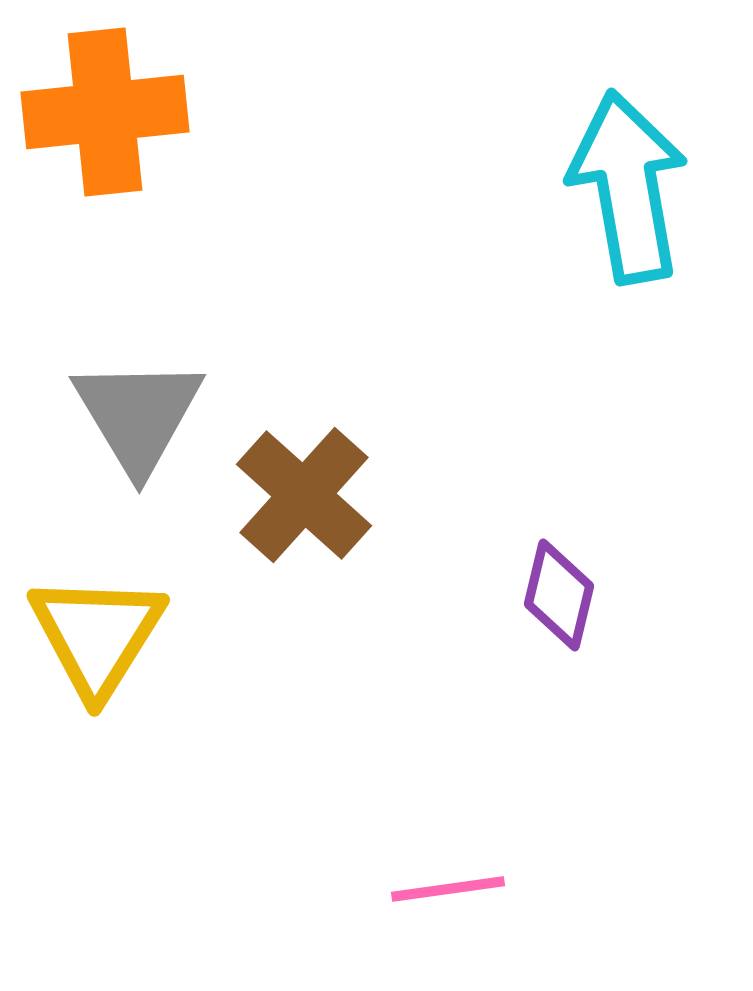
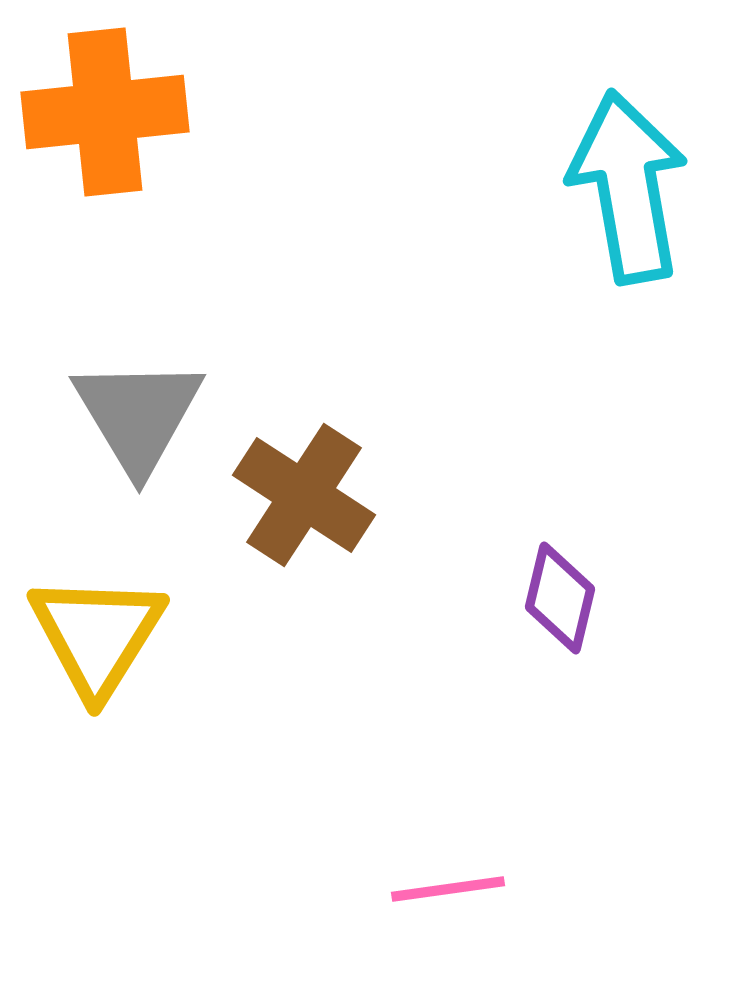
brown cross: rotated 9 degrees counterclockwise
purple diamond: moved 1 px right, 3 px down
